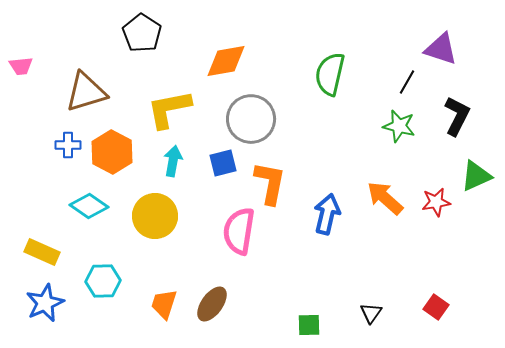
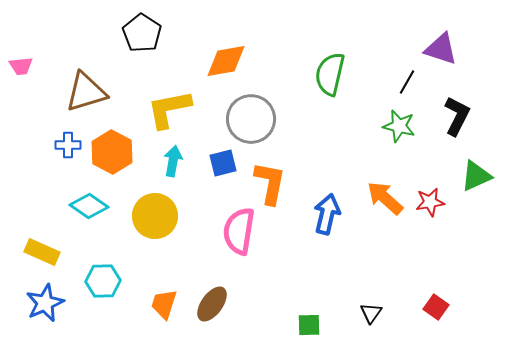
red star: moved 6 px left
